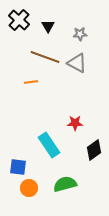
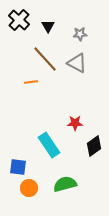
brown line: moved 2 px down; rotated 28 degrees clockwise
black diamond: moved 4 px up
